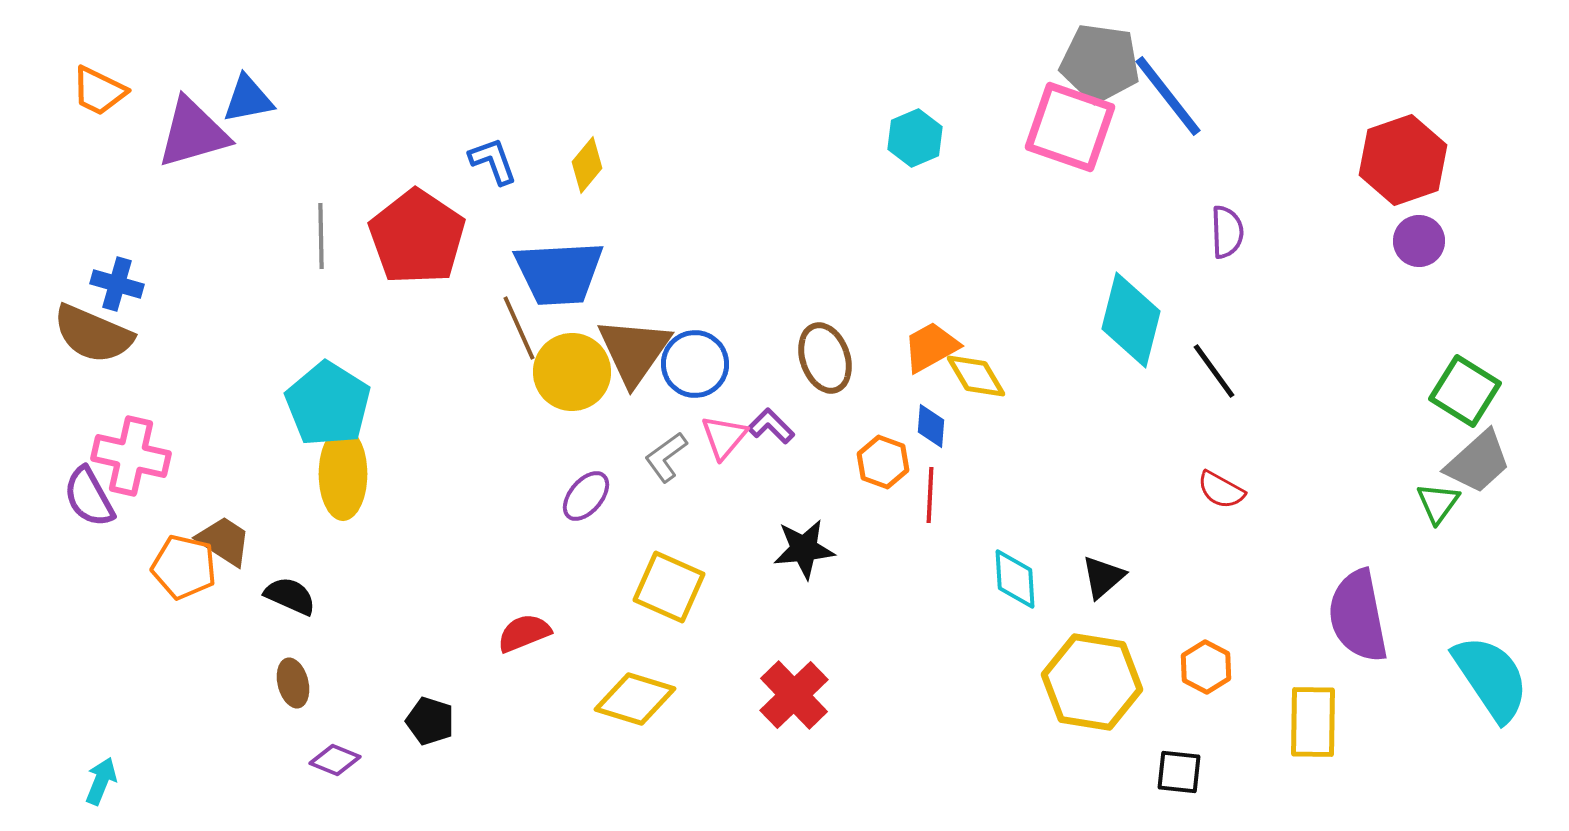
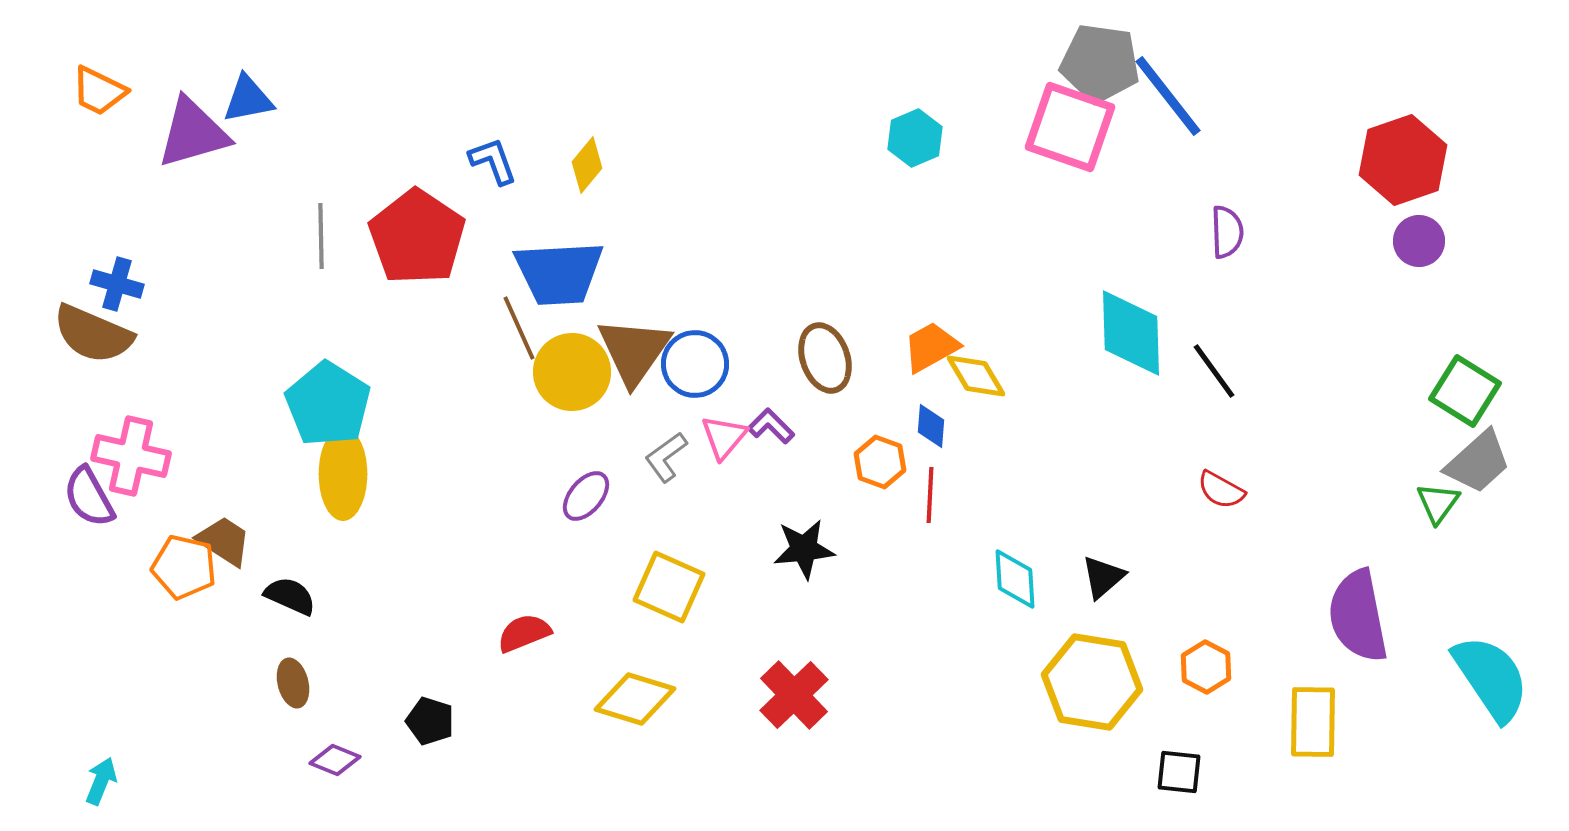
cyan diamond at (1131, 320): moved 13 px down; rotated 16 degrees counterclockwise
orange hexagon at (883, 462): moved 3 px left
